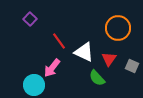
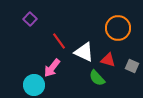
red triangle: moved 1 px left, 1 px down; rotated 49 degrees counterclockwise
